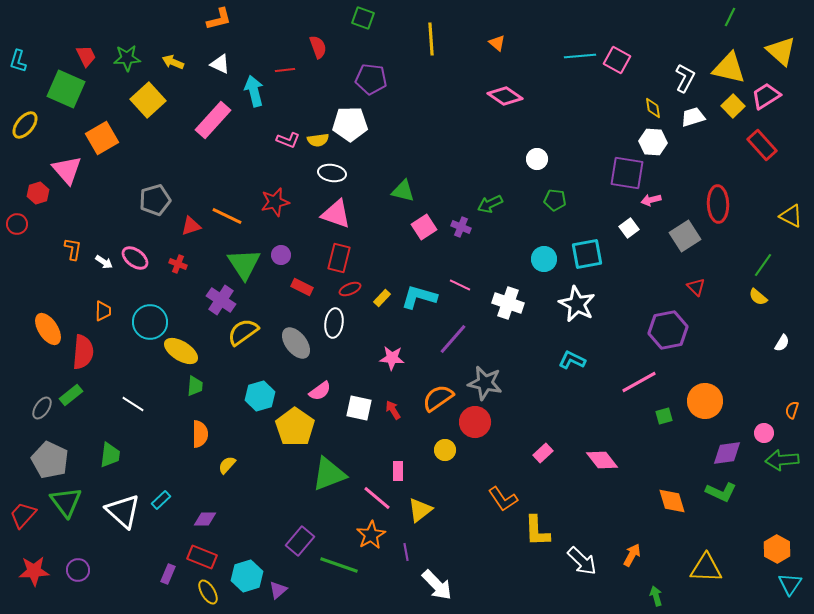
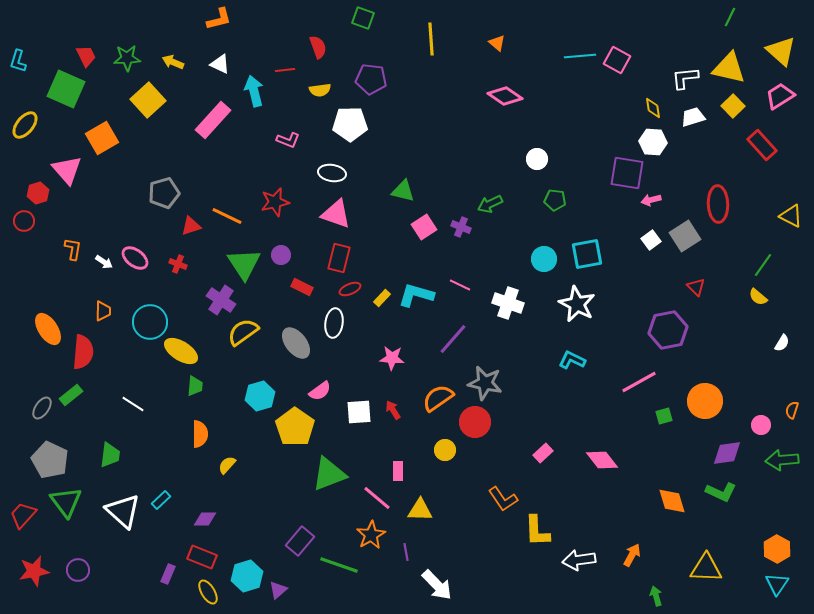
white L-shape at (685, 78): rotated 124 degrees counterclockwise
pink trapezoid at (766, 96): moved 14 px right
yellow semicircle at (318, 140): moved 2 px right, 50 px up
gray pentagon at (155, 200): moved 9 px right, 7 px up
red circle at (17, 224): moved 7 px right, 3 px up
white square at (629, 228): moved 22 px right, 12 px down
cyan L-shape at (419, 297): moved 3 px left, 2 px up
white square at (359, 408): moved 4 px down; rotated 16 degrees counterclockwise
pink circle at (764, 433): moved 3 px left, 8 px up
yellow triangle at (420, 510): rotated 40 degrees clockwise
white arrow at (582, 561): moved 3 px left, 1 px up; rotated 128 degrees clockwise
red star at (34, 571): rotated 8 degrees counterclockwise
cyan triangle at (790, 584): moved 13 px left
